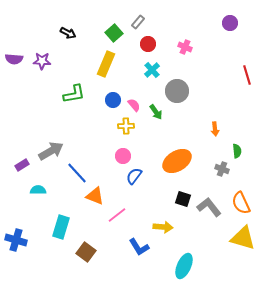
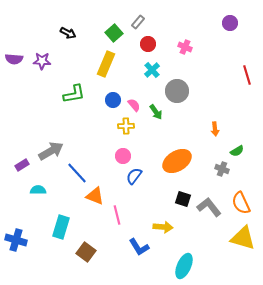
green semicircle: rotated 64 degrees clockwise
pink line: rotated 66 degrees counterclockwise
